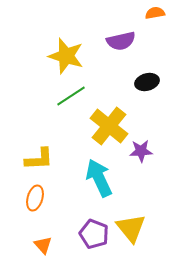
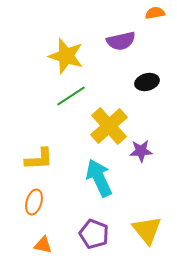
yellow cross: rotated 9 degrees clockwise
orange ellipse: moved 1 px left, 4 px down
yellow triangle: moved 16 px right, 2 px down
orange triangle: rotated 36 degrees counterclockwise
